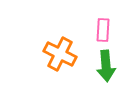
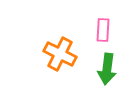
green arrow: moved 1 px right, 3 px down; rotated 12 degrees clockwise
